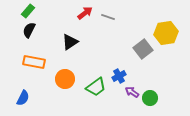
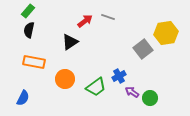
red arrow: moved 8 px down
black semicircle: rotated 14 degrees counterclockwise
